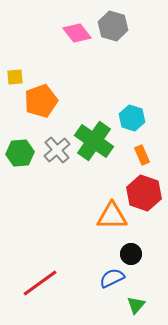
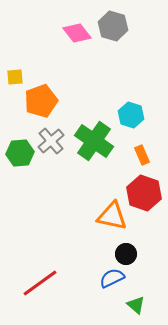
cyan hexagon: moved 1 px left, 3 px up
gray cross: moved 6 px left, 9 px up
orange triangle: rotated 12 degrees clockwise
black circle: moved 5 px left
green triangle: rotated 30 degrees counterclockwise
